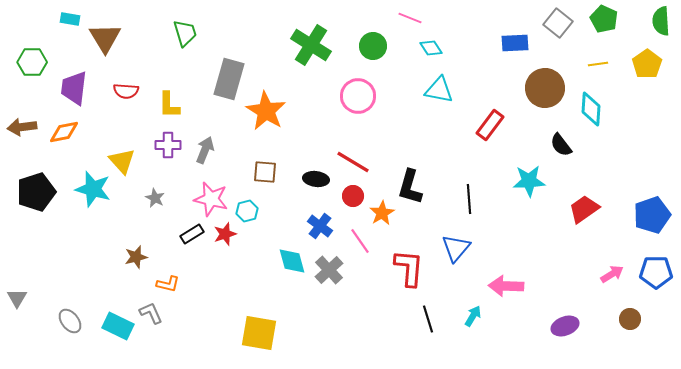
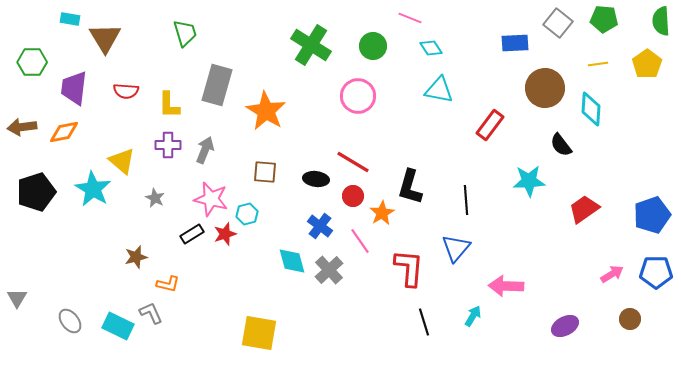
green pentagon at (604, 19): rotated 20 degrees counterclockwise
gray rectangle at (229, 79): moved 12 px left, 6 px down
yellow triangle at (122, 161): rotated 8 degrees counterclockwise
cyan star at (93, 189): rotated 15 degrees clockwise
black line at (469, 199): moved 3 px left, 1 px down
cyan hexagon at (247, 211): moved 3 px down
black line at (428, 319): moved 4 px left, 3 px down
purple ellipse at (565, 326): rotated 8 degrees counterclockwise
